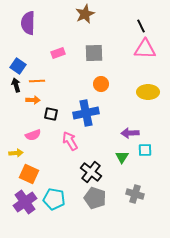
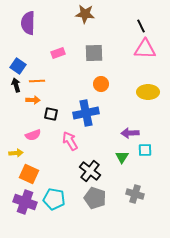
brown star: rotated 30 degrees clockwise
black cross: moved 1 px left, 1 px up
purple cross: rotated 35 degrees counterclockwise
